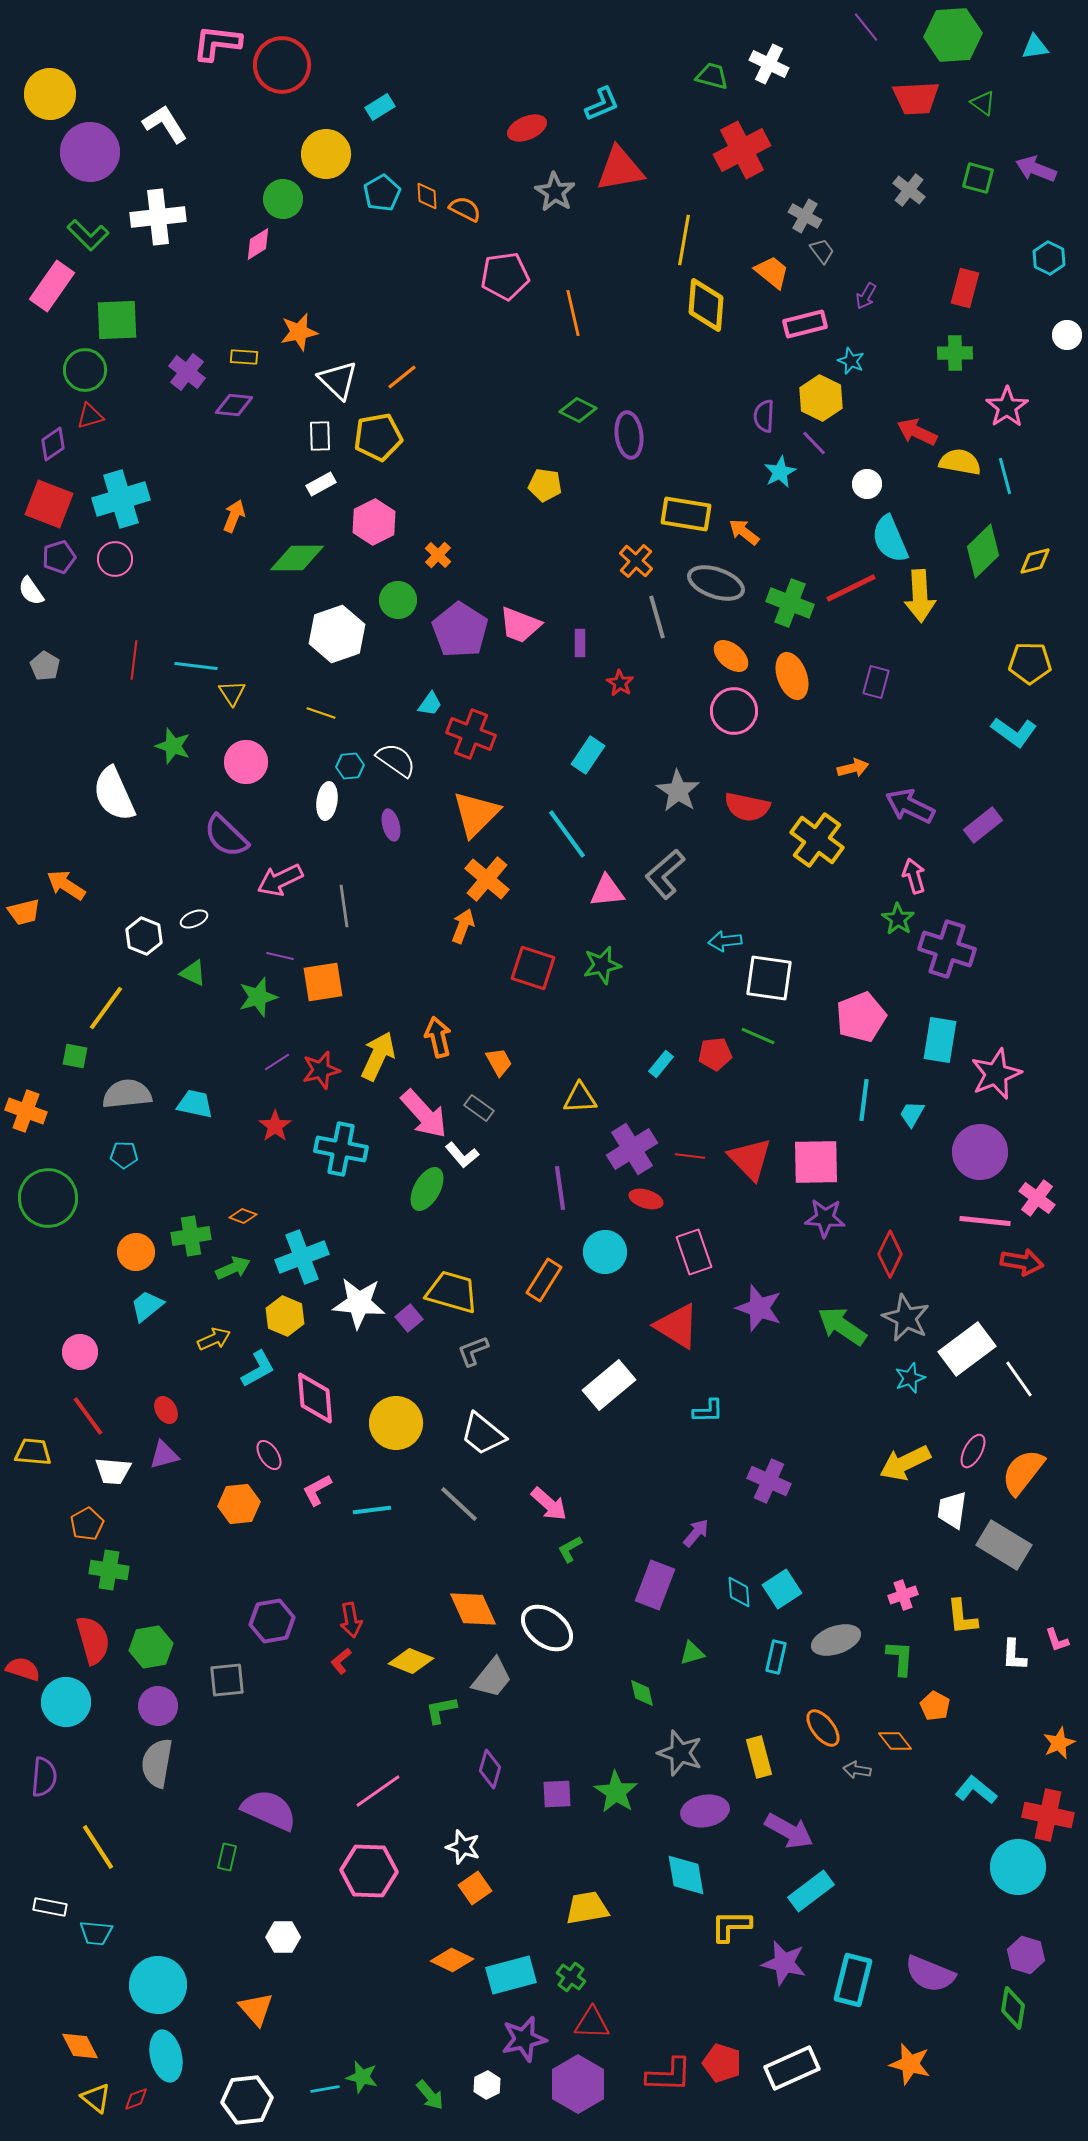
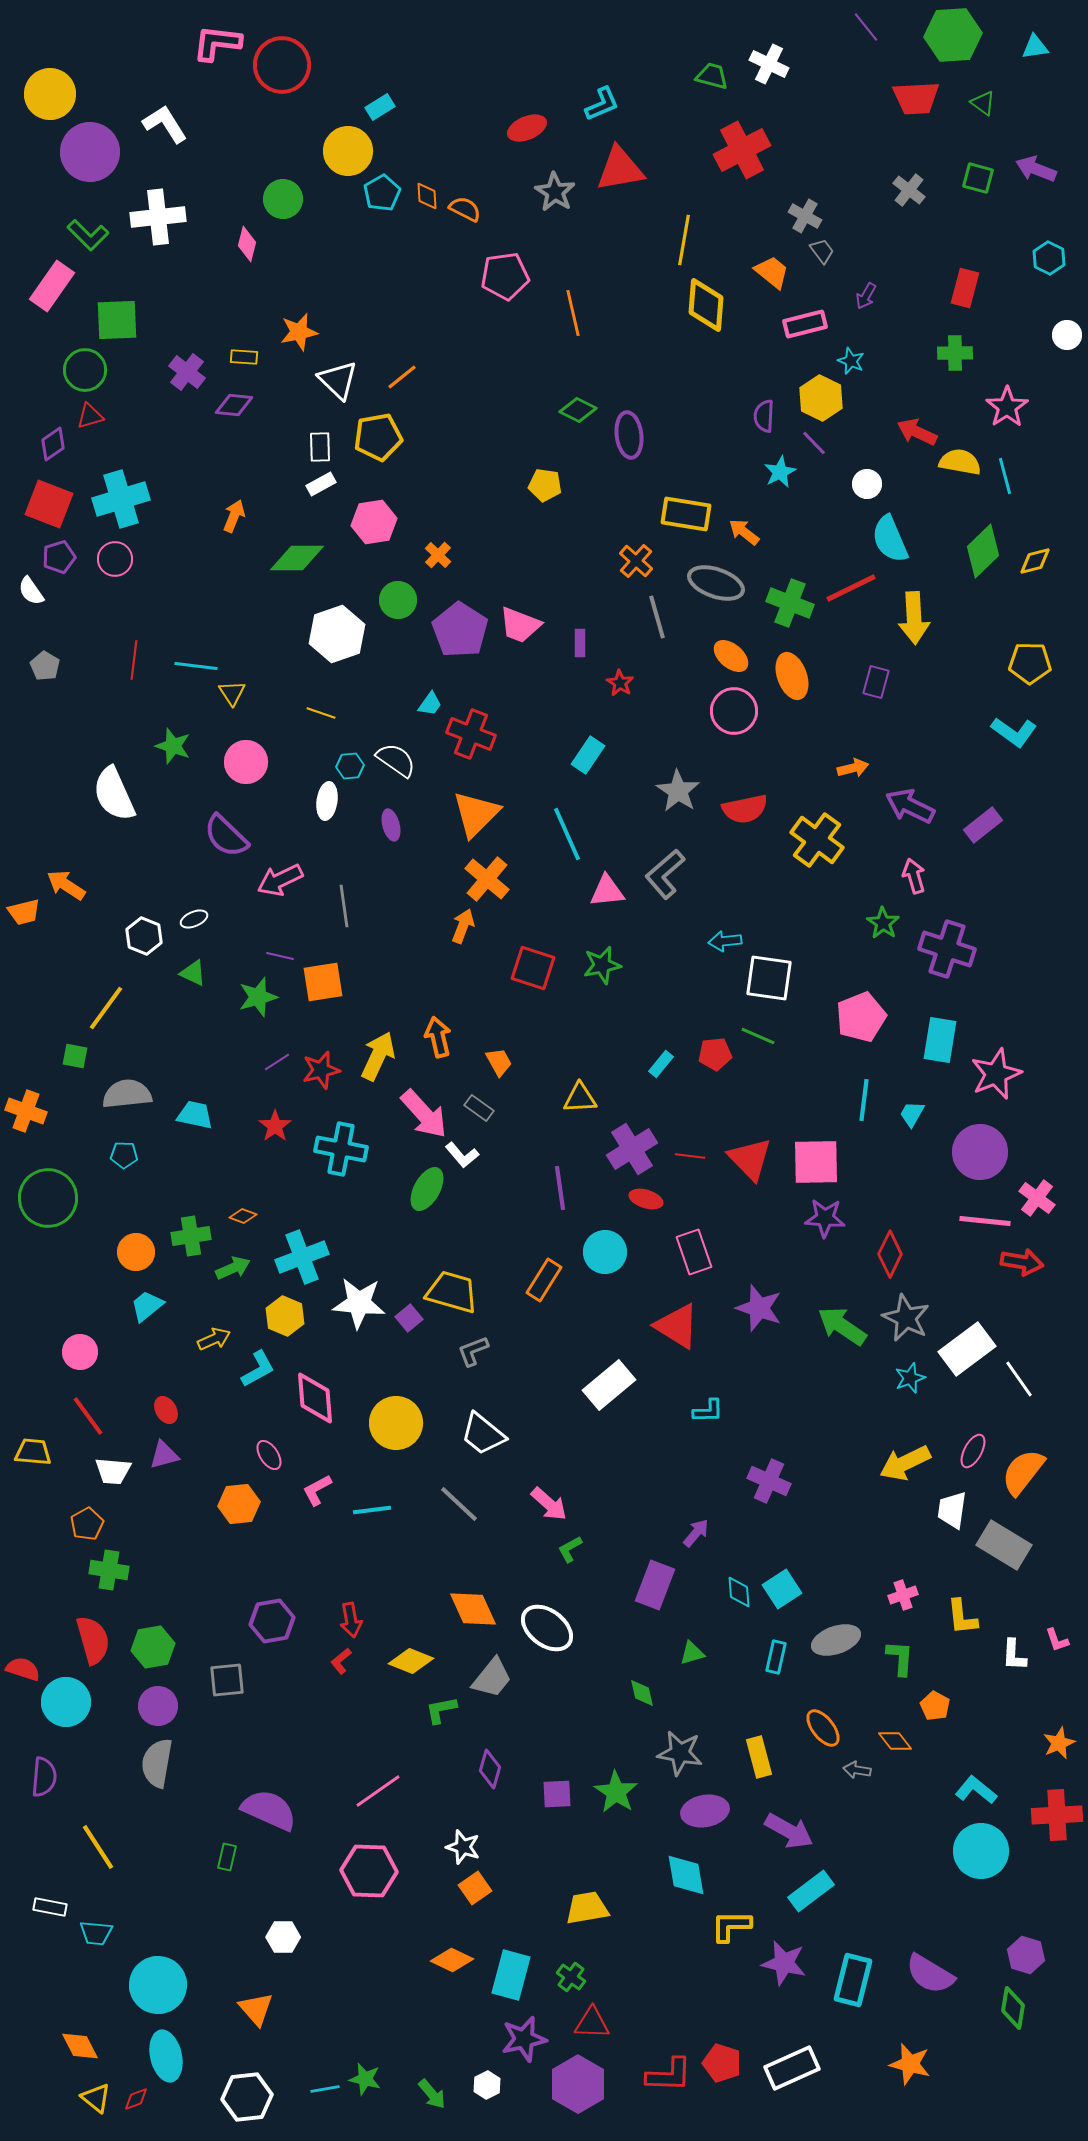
yellow circle at (326, 154): moved 22 px right, 3 px up
pink diamond at (258, 244): moved 11 px left; rotated 44 degrees counterclockwise
white rectangle at (320, 436): moved 11 px down
pink hexagon at (374, 522): rotated 18 degrees clockwise
yellow arrow at (920, 596): moved 6 px left, 22 px down
red semicircle at (747, 807): moved 2 px left, 2 px down; rotated 24 degrees counterclockwise
cyan line at (567, 834): rotated 12 degrees clockwise
green star at (898, 919): moved 15 px left, 4 px down
cyan trapezoid at (195, 1104): moved 11 px down
green hexagon at (151, 1647): moved 2 px right
gray star at (680, 1753): rotated 9 degrees counterclockwise
red cross at (1048, 1815): moved 9 px right; rotated 15 degrees counterclockwise
cyan circle at (1018, 1867): moved 37 px left, 16 px up
purple semicircle at (930, 1974): rotated 9 degrees clockwise
cyan rectangle at (511, 1975): rotated 60 degrees counterclockwise
green star at (362, 2077): moved 3 px right, 2 px down
green arrow at (430, 2095): moved 2 px right, 1 px up
white hexagon at (247, 2100): moved 3 px up
